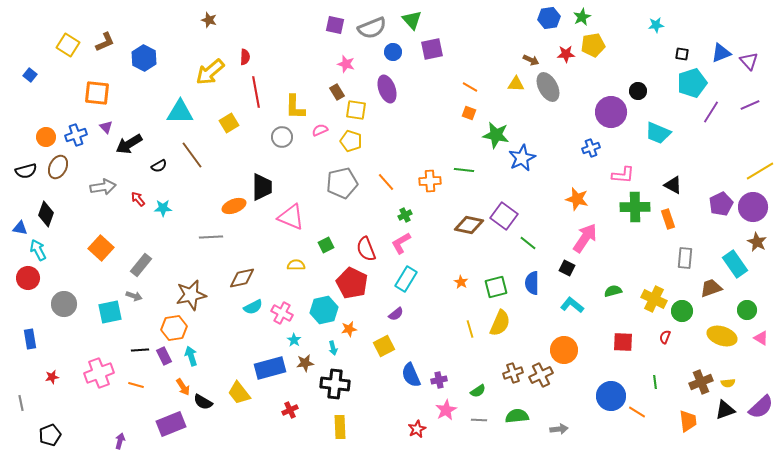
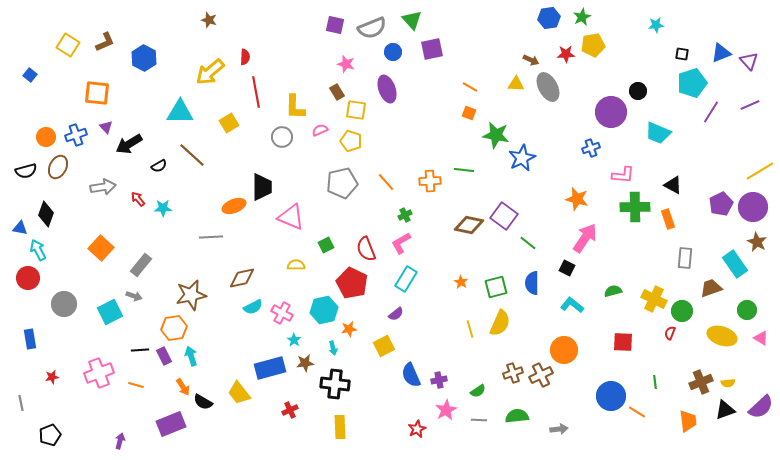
brown line at (192, 155): rotated 12 degrees counterclockwise
cyan square at (110, 312): rotated 15 degrees counterclockwise
red semicircle at (665, 337): moved 5 px right, 4 px up
